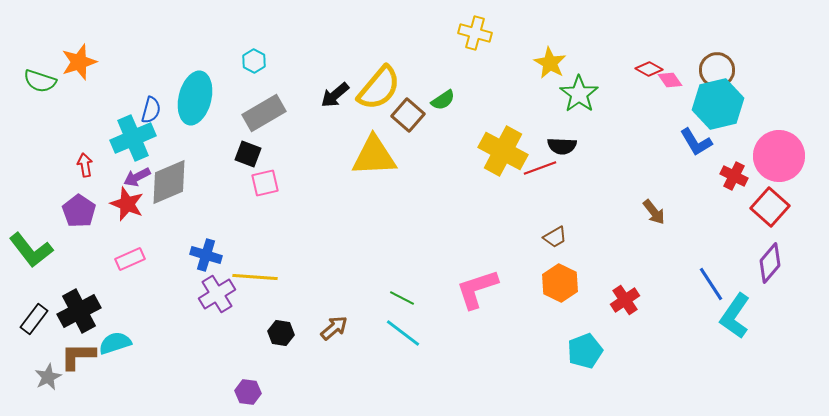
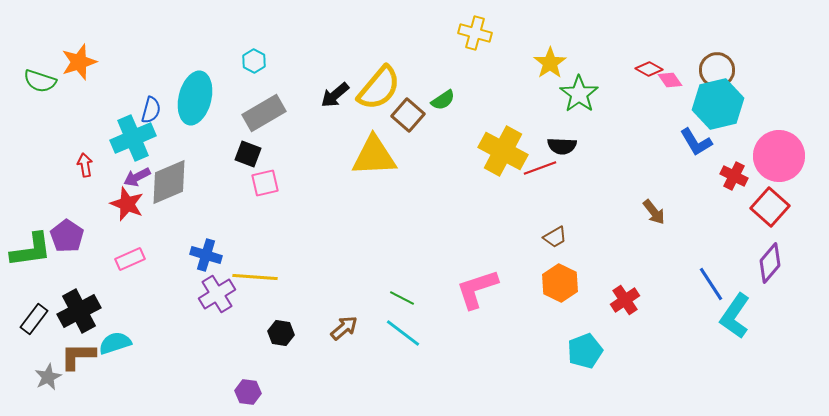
yellow star at (550, 63): rotated 8 degrees clockwise
purple pentagon at (79, 211): moved 12 px left, 25 px down
green L-shape at (31, 250): rotated 60 degrees counterclockwise
brown arrow at (334, 328): moved 10 px right
